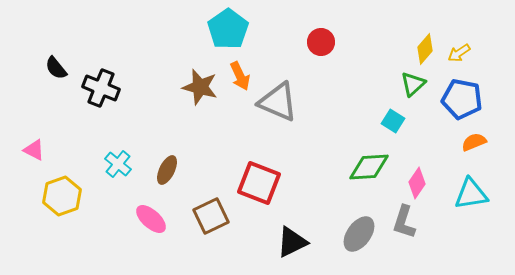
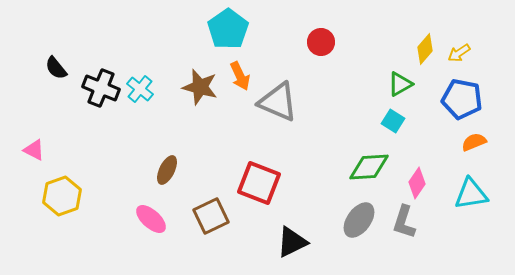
green triangle: moved 13 px left; rotated 12 degrees clockwise
cyan cross: moved 22 px right, 75 px up
gray ellipse: moved 14 px up
